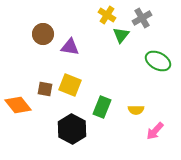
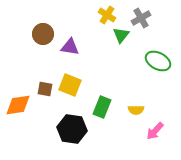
gray cross: moved 1 px left
orange diamond: rotated 60 degrees counterclockwise
black hexagon: rotated 20 degrees counterclockwise
